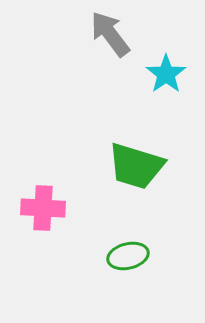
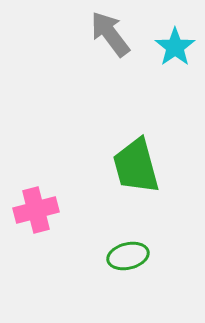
cyan star: moved 9 px right, 27 px up
green trapezoid: rotated 58 degrees clockwise
pink cross: moved 7 px left, 2 px down; rotated 18 degrees counterclockwise
